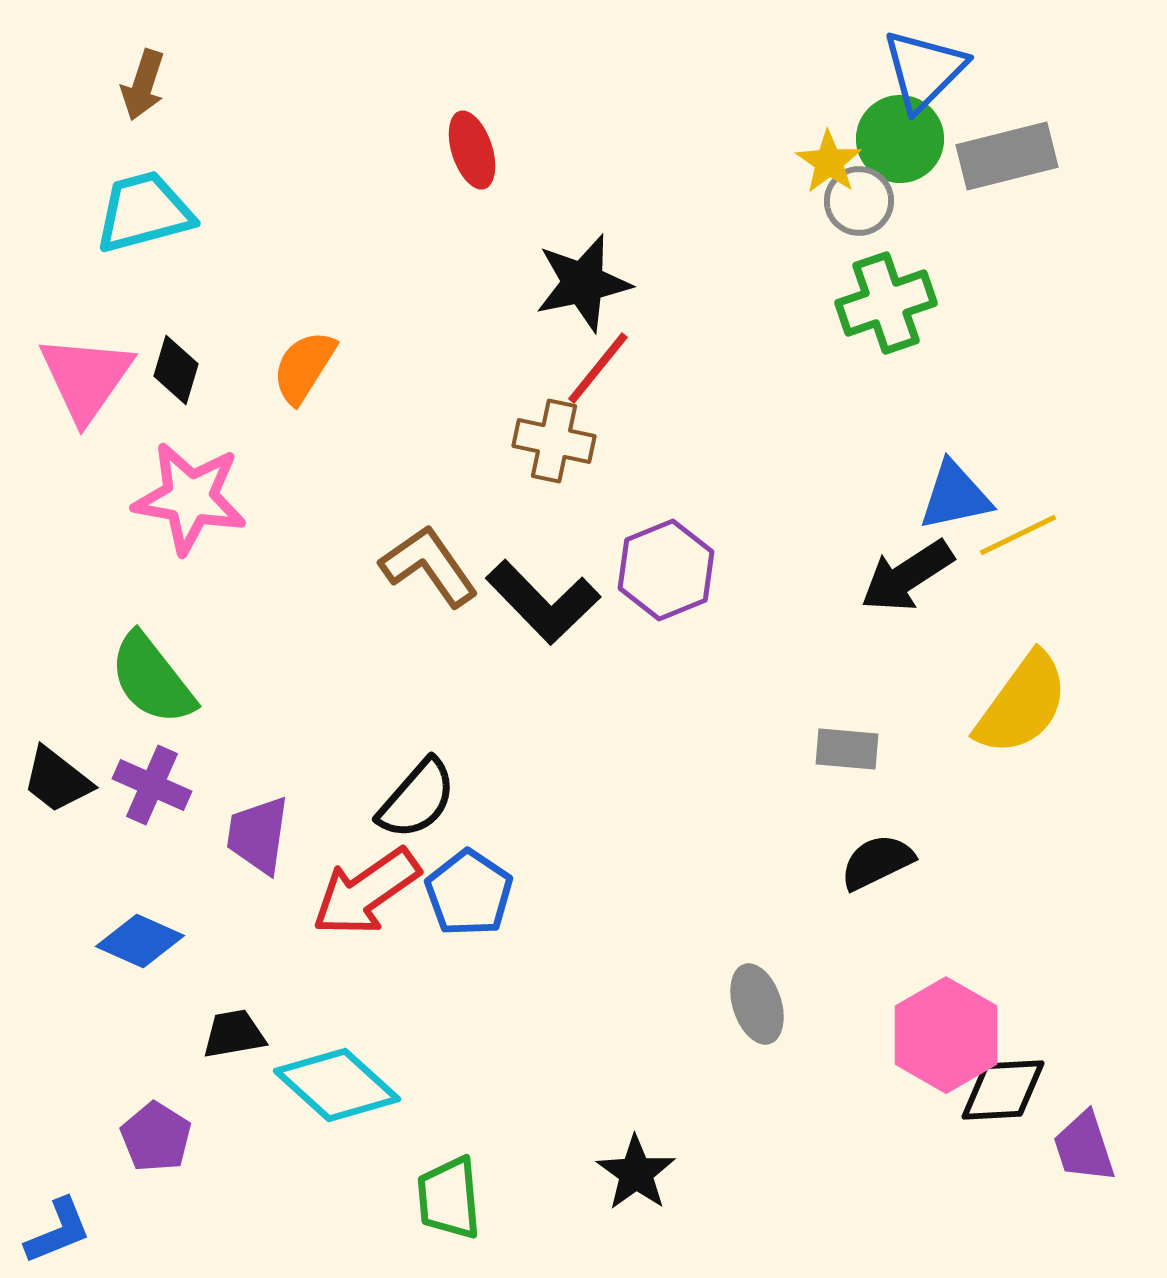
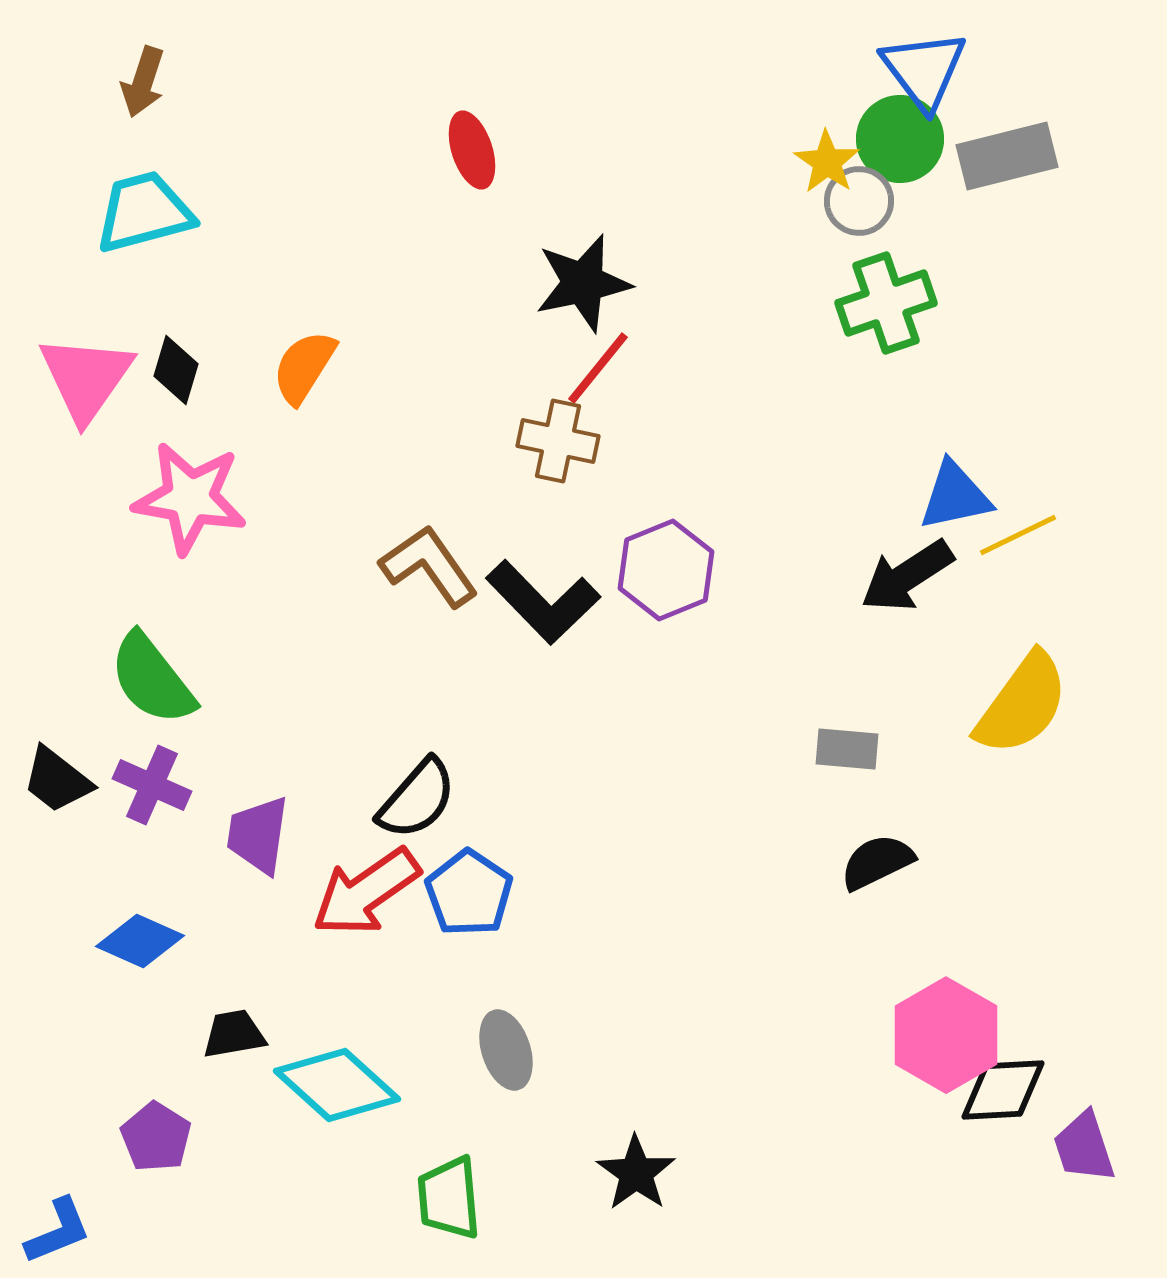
blue triangle at (924, 70): rotated 22 degrees counterclockwise
brown arrow at (143, 85): moved 3 px up
yellow star at (829, 162): moved 2 px left
brown cross at (554, 441): moved 4 px right
gray ellipse at (757, 1004): moved 251 px left, 46 px down
